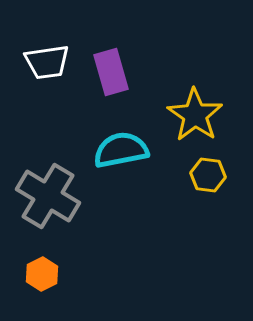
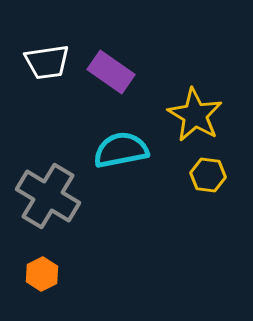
purple rectangle: rotated 39 degrees counterclockwise
yellow star: rotated 4 degrees counterclockwise
